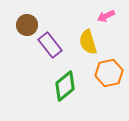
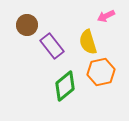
purple rectangle: moved 2 px right, 1 px down
orange hexagon: moved 8 px left, 1 px up
